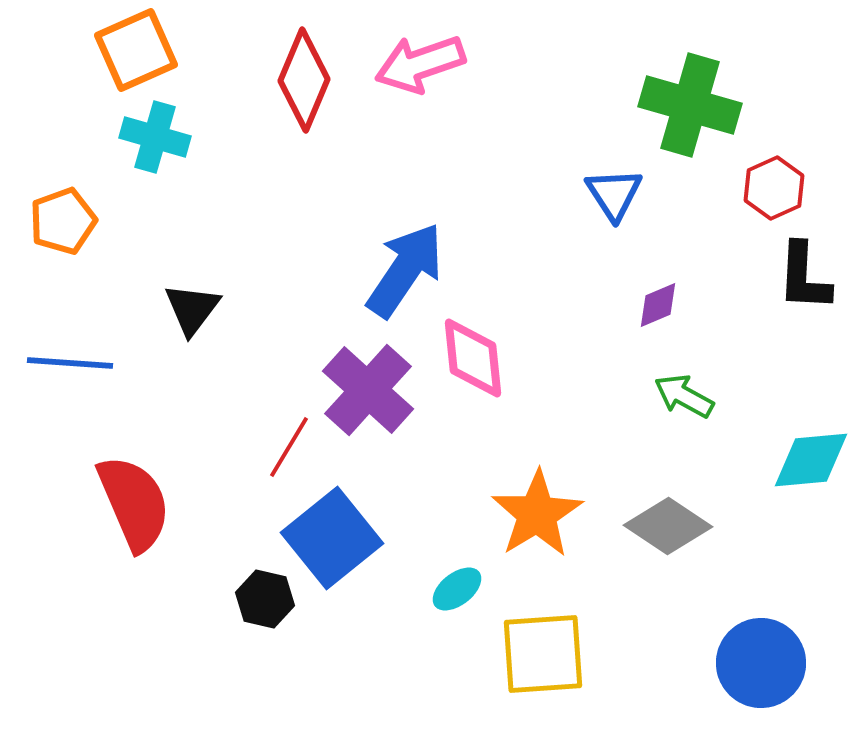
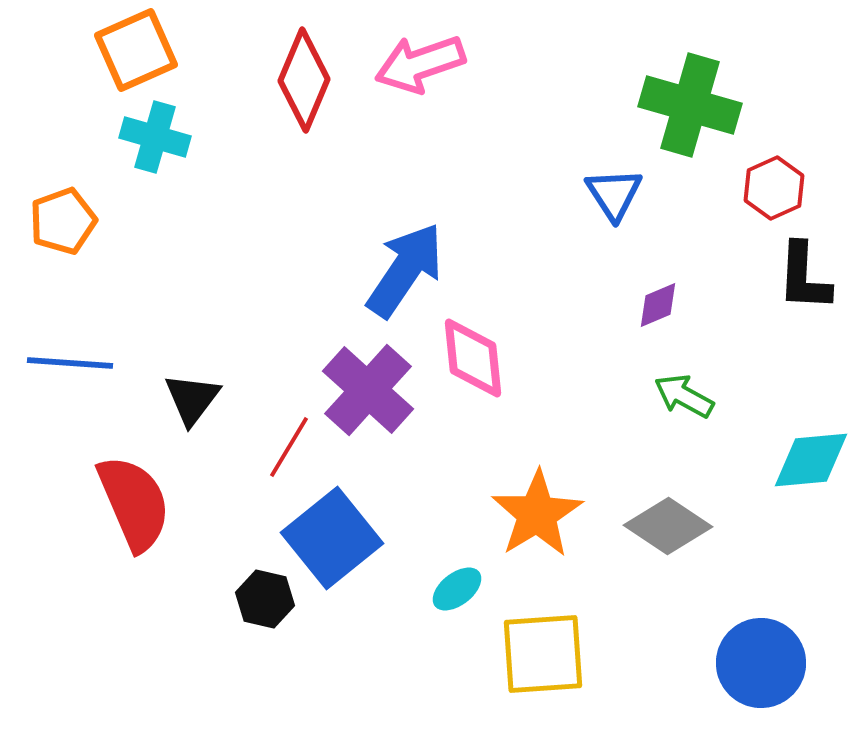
black triangle: moved 90 px down
